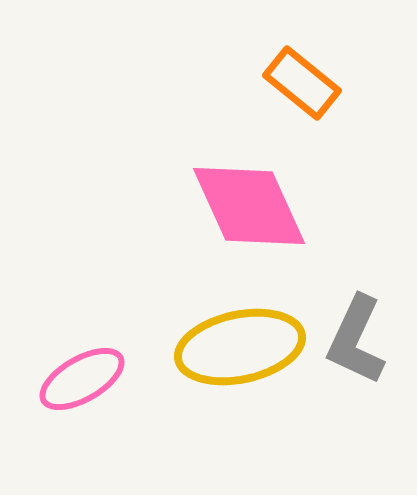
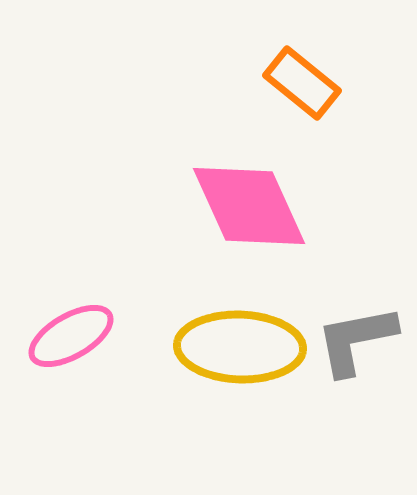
gray L-shape: rotated 54 degrees clockwise
yellow ellipse: rotated 14 degrees clockwise
pink ellipse: moved 11 px left, 43 px up
